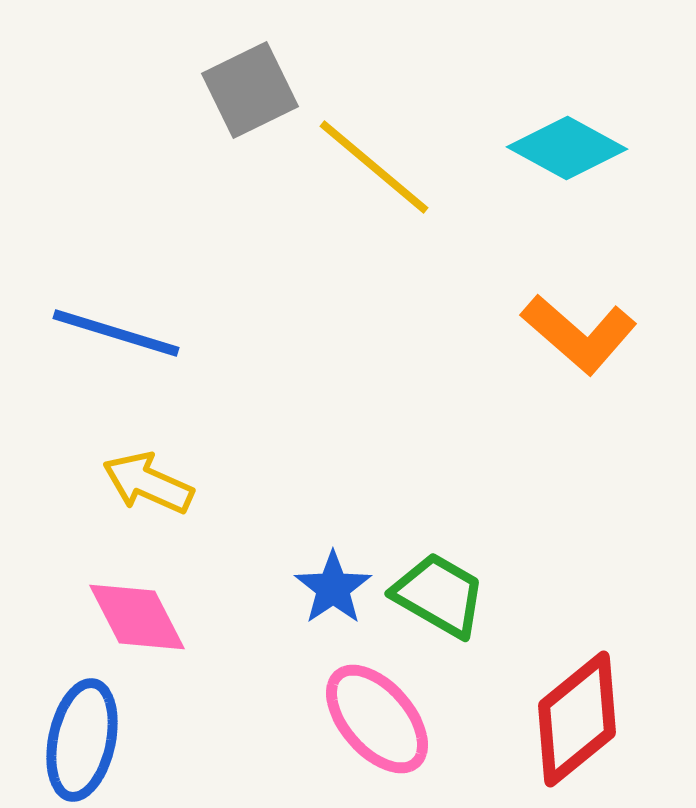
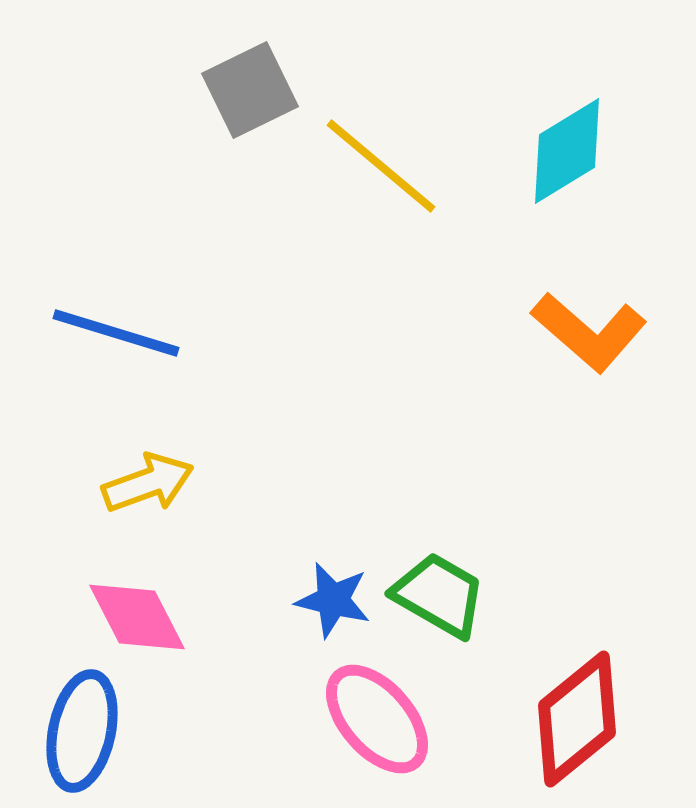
cyan diamond: moved 3 px down; rotated 60 degrees counterclockwise
yellow line: moved 7 px right, 1 px up
orange L-shape: moved 10 px right, 2 px up
yellow arrow: rotated 136 degrees clockwise
blue star: moved 12 px down; rotated 24 degrees counterclockwise
blue ellipse: moved 9 px up
